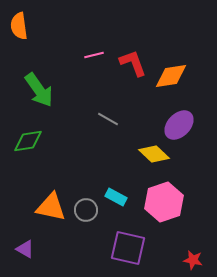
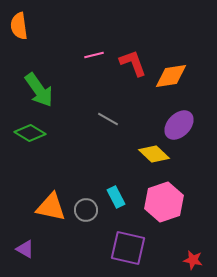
green diamond: moved 2 px right, 8 px up; rotated 40 degrees clockwise
cyan rectangle: rotated 35 degrees clockwise
